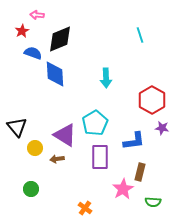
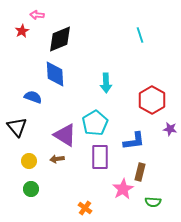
blue semicircle: moved 44 px down
cyan arrow: moved 5 px down
purple star: moved 8 px right, 1 px down
yellow circle: moved 6 px left, 13 px down
